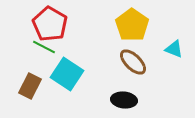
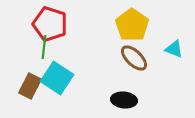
red pentagon: rotated 12 degrees counterclockwise
green line: rotated 70 degrees clockwise
brown ellipse: moved 1 px right, 4 px up
cyan square: moved 10 px left, 4 px down
